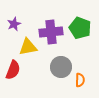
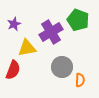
green pentagon: moved 2 px left, 8 px up
purple cross: rotated 25 degrees counterclockwise
yellow triangle: moved 1 px left, 1 px down
gray circle: moved 1 px right
